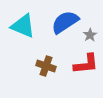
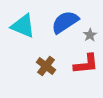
brown cross: rotated 18 degrees clockwise
